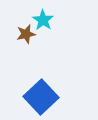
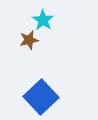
brown star: moved 3 px right, 6 px down
